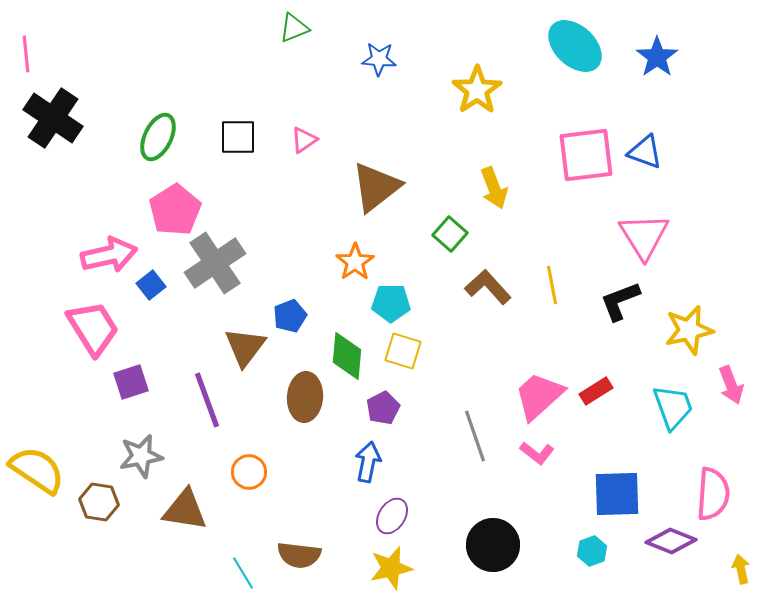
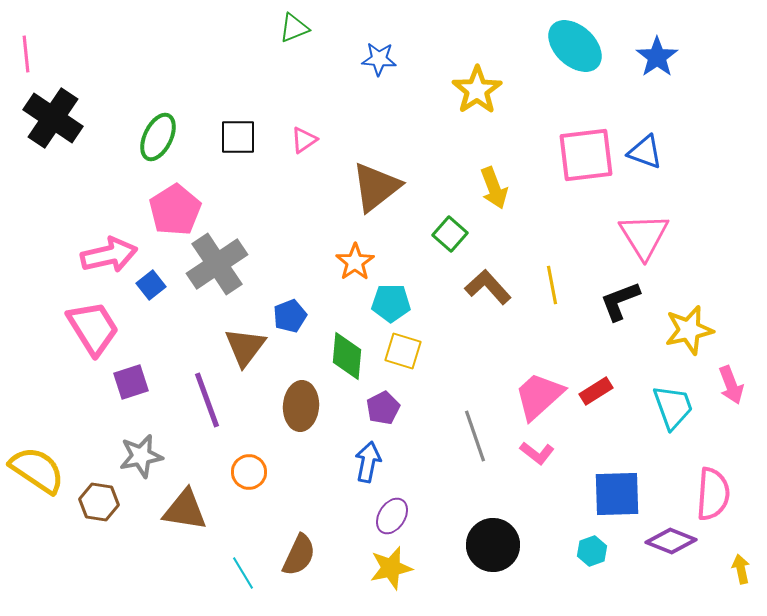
gray cross at (215, 263): moved 2 px right, 1 px down
brown ellipse at (305, 397): moved 4 px left, 9 px down
brown semicircle at (299, 555): rotated 72 degrees counterclockwise
